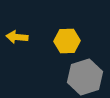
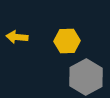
gray hexagon: moved 1 px right; rotated 12 degrees counterclockwise
